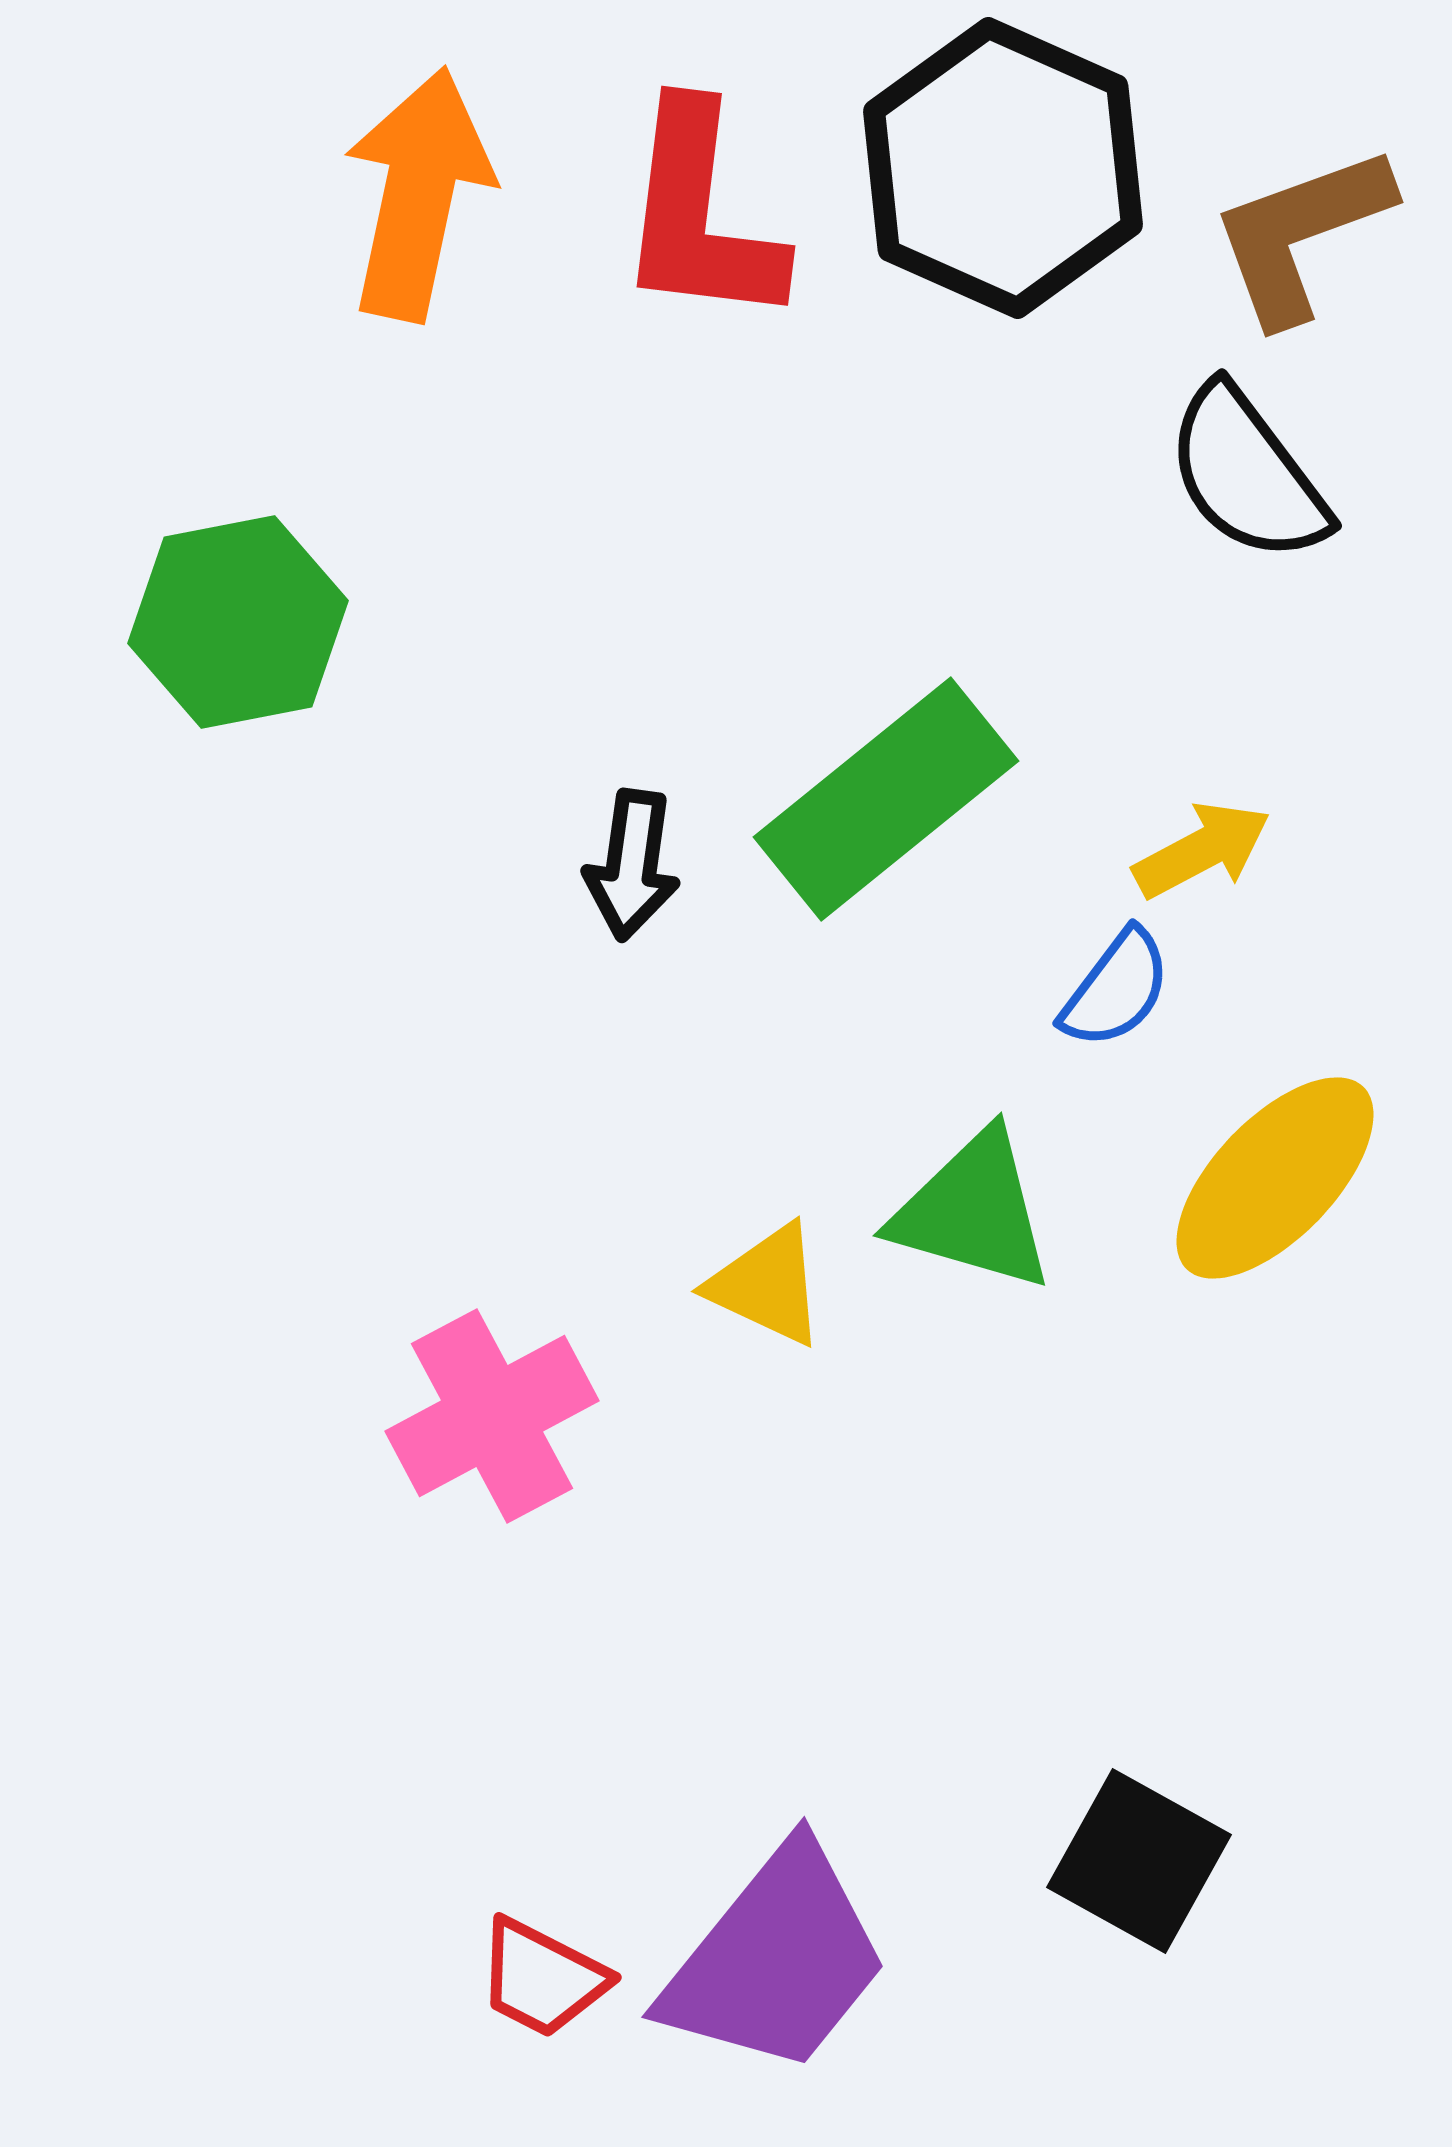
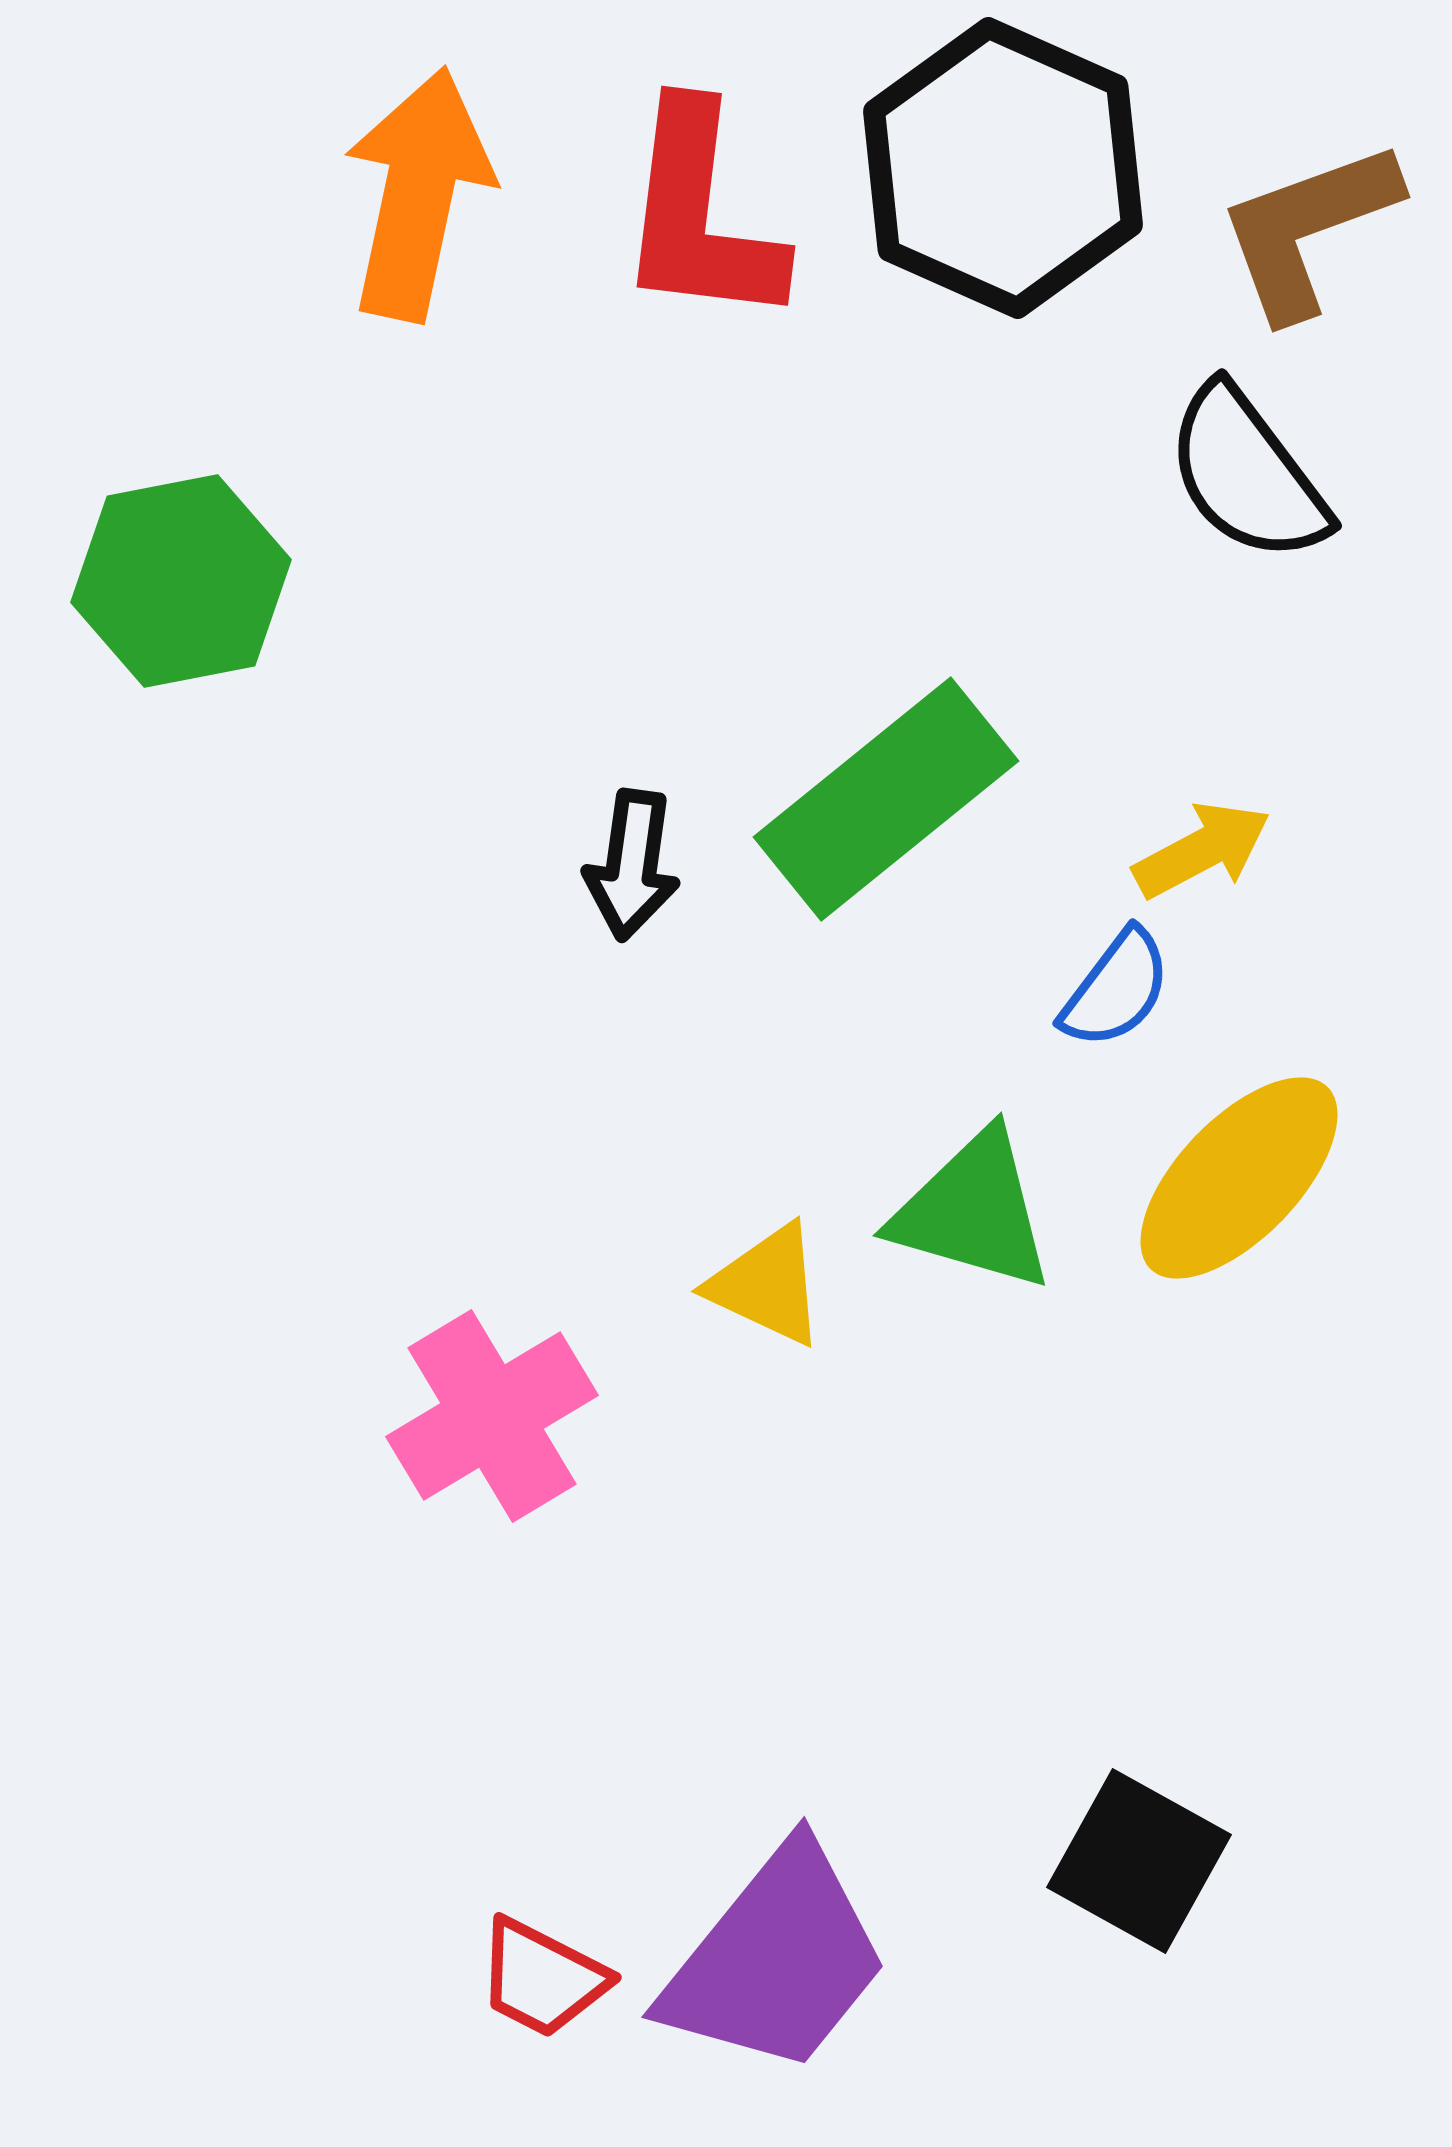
brown L-shape: moved 7 px right, 5 px up
green hexagon: moved 57 px left, 41 px up
yellow ellipse: moved 36 px left
pink cross: rotated 3 degrees counterclockwise
